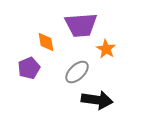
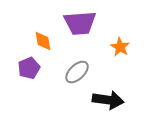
purple trapezoid: moved 1 px left, 2 px up
orange diamond: moved 3 px left, 1 px up
orange star: moved 14 px right, 2 px up
black arrow: moved 11 px right
